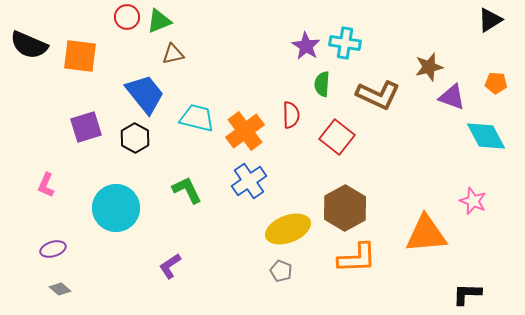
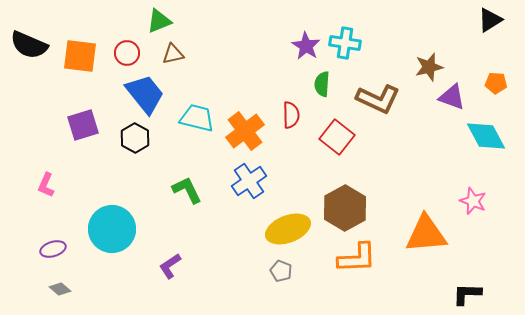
red circle: moved 36 px down
brown L-shape: moved 4 px down
purple square: moved 3 px left, 2 px up
cyan circle: moved 4 px left, 21 px down
